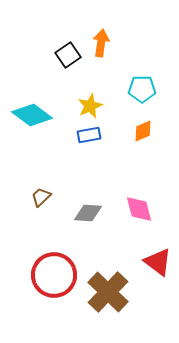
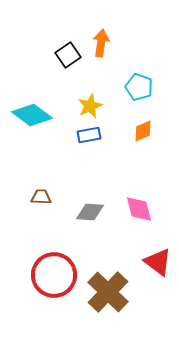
cyan pentagon: moved 3 px left, 2 px up; rotated 20 degrees clockwise
brown trapezoid: rotated 45 degrees clockwise
gray diamond: moved 2 px right, 1 px up
